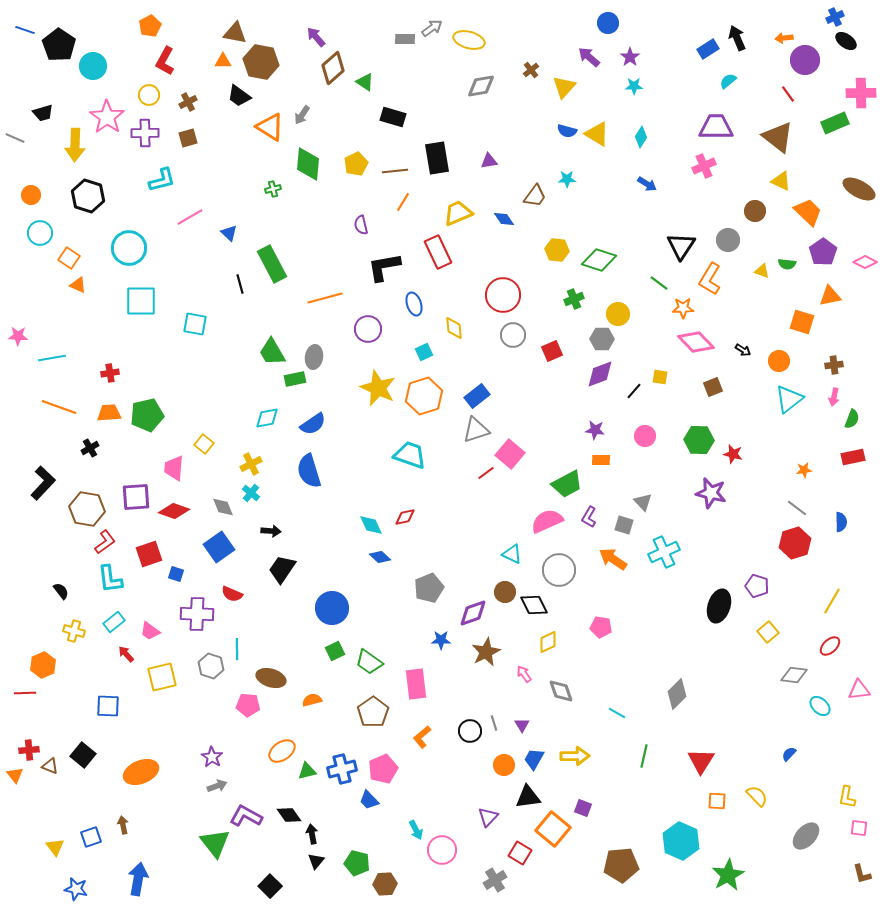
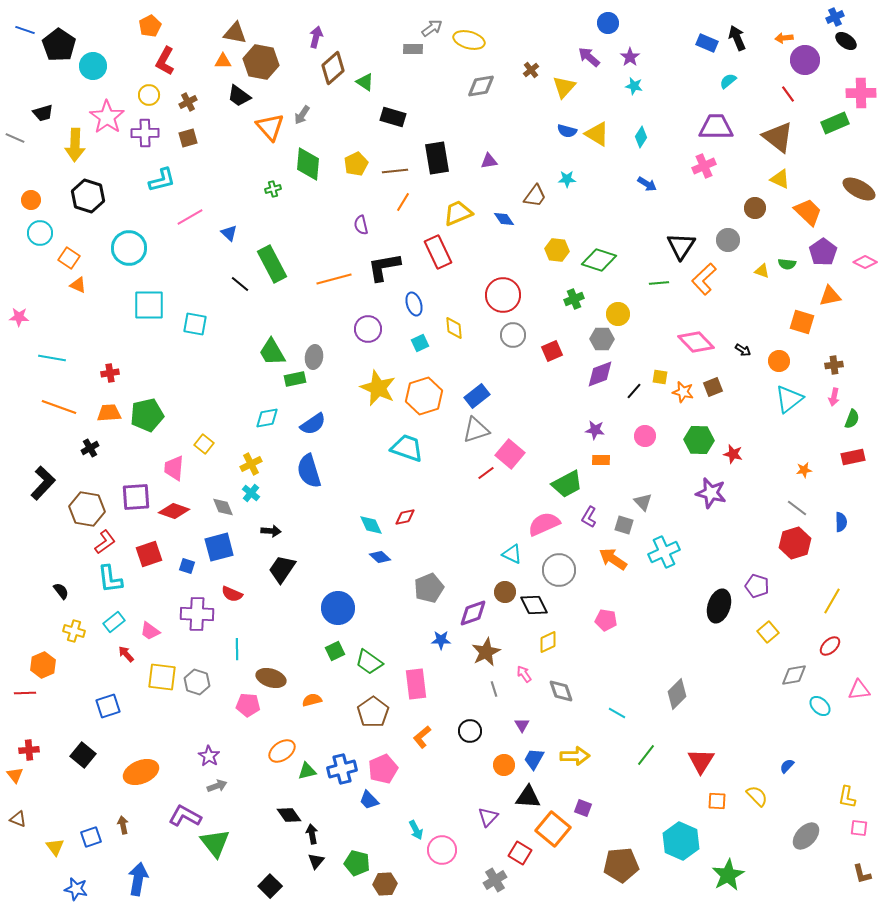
purple arrow at (316, 37): rotated 55 degrees clockwise
gray rectangle at (405, 39): moved 8 px right, 10 px down
blue rectangle at (708, 49): moved 1 px left, 6 px up; rotated 55 degrees clockwise
cyan star at (634, 86): rotated 12 degrees clockwise
orange triangle at (270, 127): rotated 16 degrees clockwise
yellow triangle at (781, 181): moved 1 px left, 2 px up
orange circle at (31, 195): moved 5 px down
brown circle at (755, 211): moved 3 px up
orange L-shape at (710, 279): moved 6 px left; rotated 16 degrees clockwise
green line at (659, 283): rotated 42 degrees counterclockwise
black line at (240, 284): rotated 36 degrees counterclockwise
orange line at (325, 298): moved 9 px right, 19 px up
cyan square at (141, 301): moved 8 px right, 4 px down
orange star at (683, 308): moved 84 px down; rotated 15 degrees clockwise
pink star at (18, 336): moved 1 px right, 19 px up
cyan square at (424, 352): moved 4 px left, 9 px up
cyan line at (52, 358): rotated 20 degrees clockwise
cyan trapezoid at (410, 455): moved 3 px left, 7 px up
pink semicircle at (547, 521): moved 3 px left, 3 px down
blue square at (219, 547): rotated 20 degrees clockwise
blue square at (176, 574): moved 11 px right, 8 px up
blue circle at (332, 608): moved 6 px right
pink pentagon at (601, 627): moved 5 px right, 7 px up
gray hexagon at (211, 666): moved 14 px left, 16 px down
gray diamond at (794, 675): rotated 16 degrees counterclockwise
yellow square at (162, 677): rotated 20 degrees clockwise
blue square at (108, 706): rotated 20 degrees counterclockwise
gray line at (494, 723): moved 34 px up
blue semicircle at (789, 754): moved 2 px left, 12 px down
green line at (644, 756): moved 2 px right, 1 px up; rotated 25 degrees clockwise
purple star at (212, 757): moved 3 px left, 1 px up
brown triangle at (50, 766): moved 32 px left, 53 px down
black triangle at (528, 797): rotated 12 degrees clockwise
purple L-shape at (246, 816): moved 61 px left
